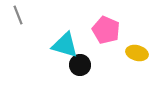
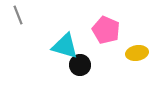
cyan triangle: moved 1 px down
yellow ellipse: rotated 25 degrees counterclockwise
